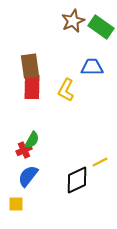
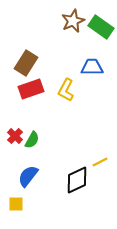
brown rectangle: moved 4 px left, 3 px up; rotated 40 degrees clockwise
red rectangle: moved 1 px left, 2 px down; rotated 70 degrees clockwise
red cross: moved 9 px left, 14 px up; rotated 21 degrees counterclockwise
